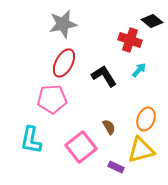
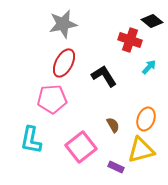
cyan arrow: moved 10 px right, 3 px up
brown semicircle: moved 4 px right, 2 px up
